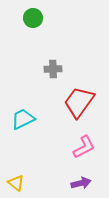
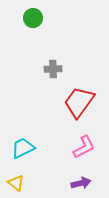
cyan trapezoid: moved 29 px down
